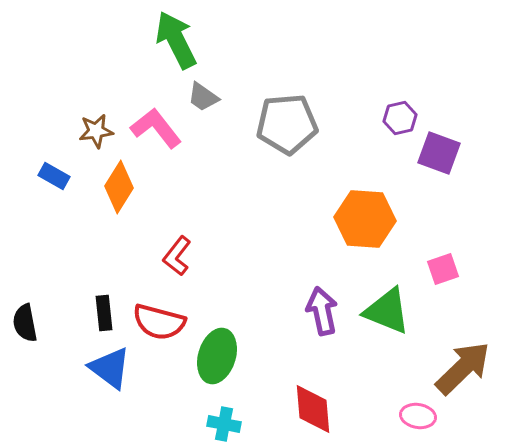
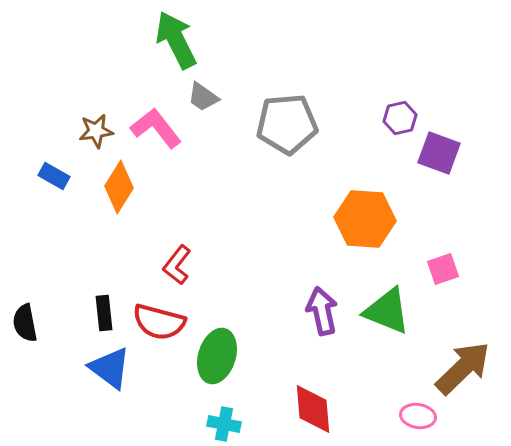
red L-shape: moved 9 px down
